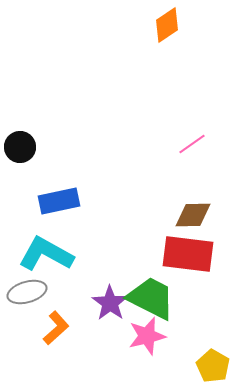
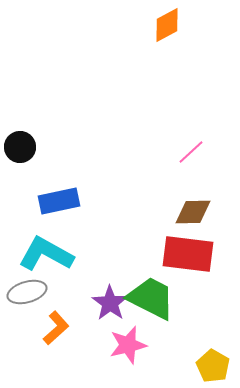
orange diamond: rotated 6 degrees clockwise
pink line: moved 1 px left, 8 px down; rotated 8 degrees counterclockwise
brown diamond: moved 3 px up
pink star: moved 19 px left, 9 px down
